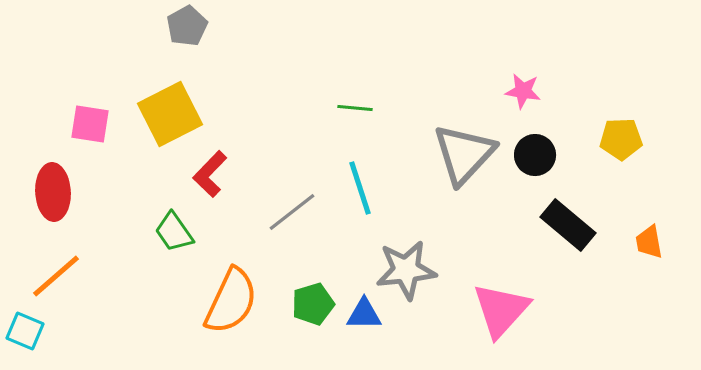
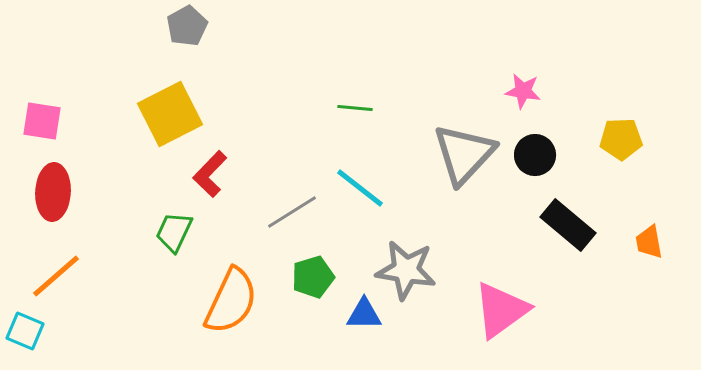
pink square: moved 48 px left, 3 px up
cyan line: rotated 34 degrees counterclockwise
red ellipse: rotated 6 degrees clockwise
gray line: rotated 6 degrees clockwise
green trapezoid: rotated 60 degrees clockwise
gray star: rotated 16 degrees clockwise
green pentagon: moved 27 px up
pink triangle: rotated 12 degrees clockwise
